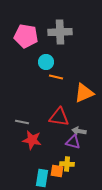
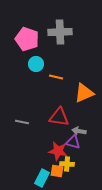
pink pentagon: moved 1 px right, 3 px down; rotated 10 degrees clockwise
cyan circle: moved 10 px left, 2 px down
red star: moved 26 px right, 11 px down
cyan rectangle: rotated 18 degrees clockwise
